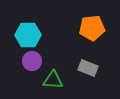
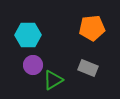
purple circle: moved 1 px right, 4 px down
green triangle: rotated 35 degrees counterclockwise
